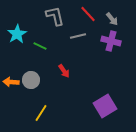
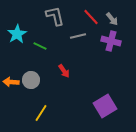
red line: moved 3 px right, 3 px down
